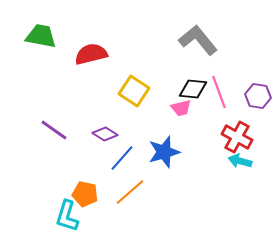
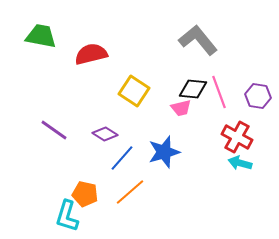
cyan arrow: moved 2 px down
